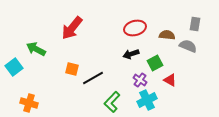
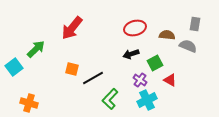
green arrow: rotated 108 degrees clockwise
green L-shape: moved 2 px left, 3 px up
